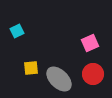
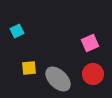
yellow square: moved 2 px left
gray ellipse: moved 1 px left
